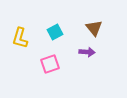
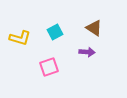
brown triangle: rotated 18 degrees counterclockwise
yellow L-shape: rotated 90 degrees counterclockwise
pink square: moved 1 px left, 3 px down
